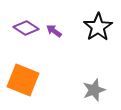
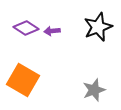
black star: rotated 12 degrees clockwise
purple arrow: moved 2 px left; rotated 42 degrees counterclockwise
orange square: rotated 8 degrees clockwise
